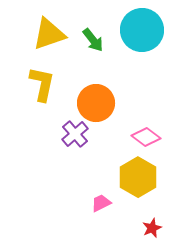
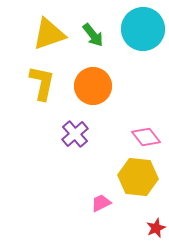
cyan circle: moved 1 px right, 1 px up
green arrow: moved 5 px up
yellow L-shape: moved 1 px up
orange circle: moved 3 px left, 17 px up
pink diamond: rotated 16 degrees clockwise
yellow hexagon: rotated 24 degrees counterclockwise
red star: moved 4 px right
